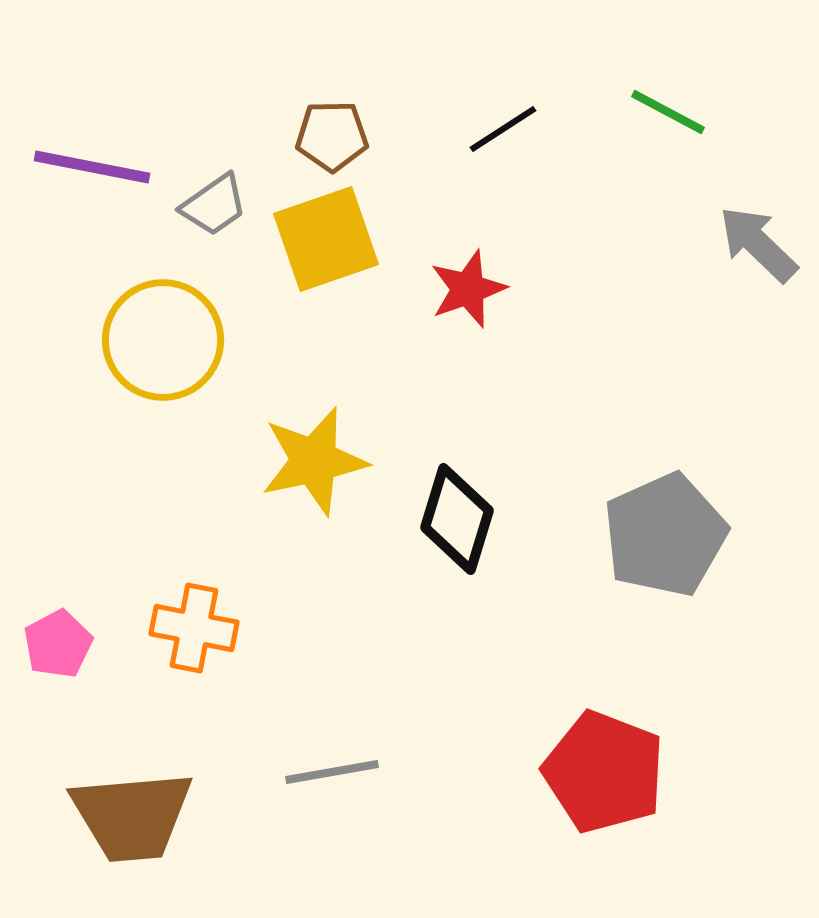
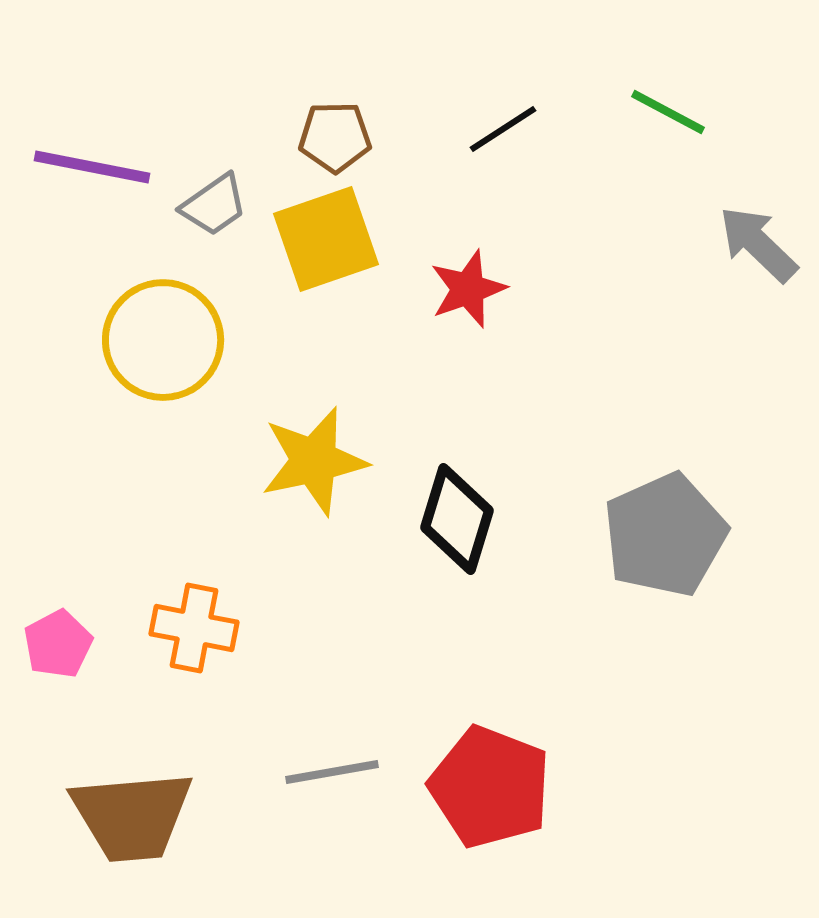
brown pentagon: moved 3 px right, 1 px down
red pentagon: moved 114 px left, 15 px down
